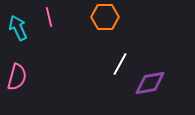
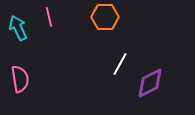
pink semicircle: moved 3 px right, 2 px down; rotated 24 degrees counterclockwise
purple diamond: rotated 16 degrees counterclockwise
